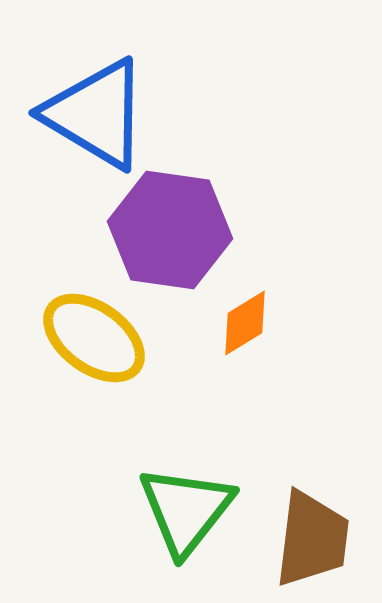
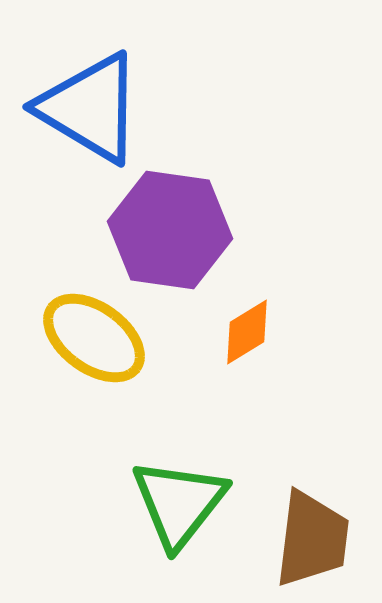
blue triangle: moved 6 px left, 6 px up
orange diamond: moved 2 px right, 9 px down
green triangle: moved 7 px left, 7 px up
